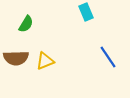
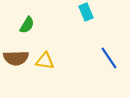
green semicircle: moved 1 px right, 1 px down
blue line: moved 1 px right, 1 px down
yellow triangle: rotated 30 degrees clockwise
